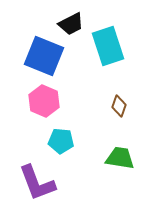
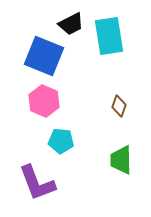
cyan rectangle: moved 1 px right, 10 px up; rotated 9 degrees clockwise
green trapezoid: moved 1 px right, 2 px down; rotated 100 degrees counterclockwise
